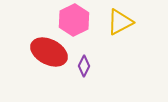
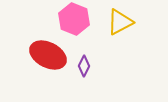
pink hexagon: moved 1 px up; rotated 12 degrees counterclockwise
red ellipse: moved 1 px left, 3 px down
